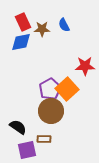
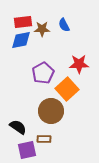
red rectangle: rotated 72 degrees counterclockwise
blue diamond: moved 2 px up
red star: moved 6 px left, 2 px up
purple pentagon: moved 7 px left, 16 px up
